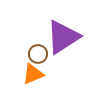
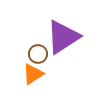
orange triangle: rotated 10 degrees counterclockwise
